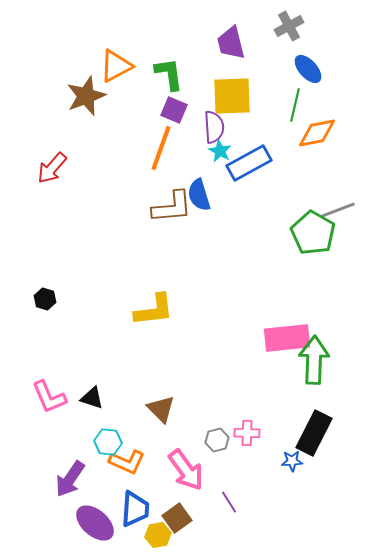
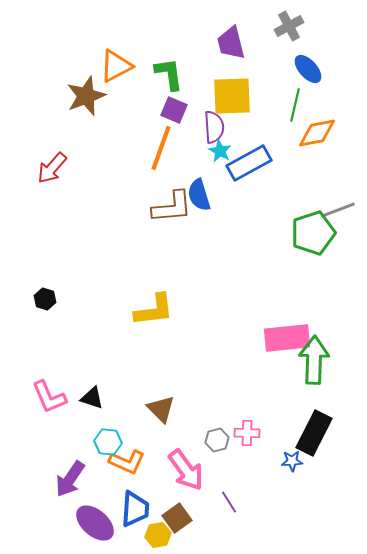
green pentagon: rotated 24 degrees clockwise
